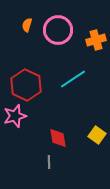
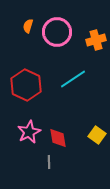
orange semicircle: moved 1 px right, 1 px down
pink circle: moved 1 px left, 2 px down
pink star: moved 14 px right, 16 px down; rotated 10 degrees counterclockwise
